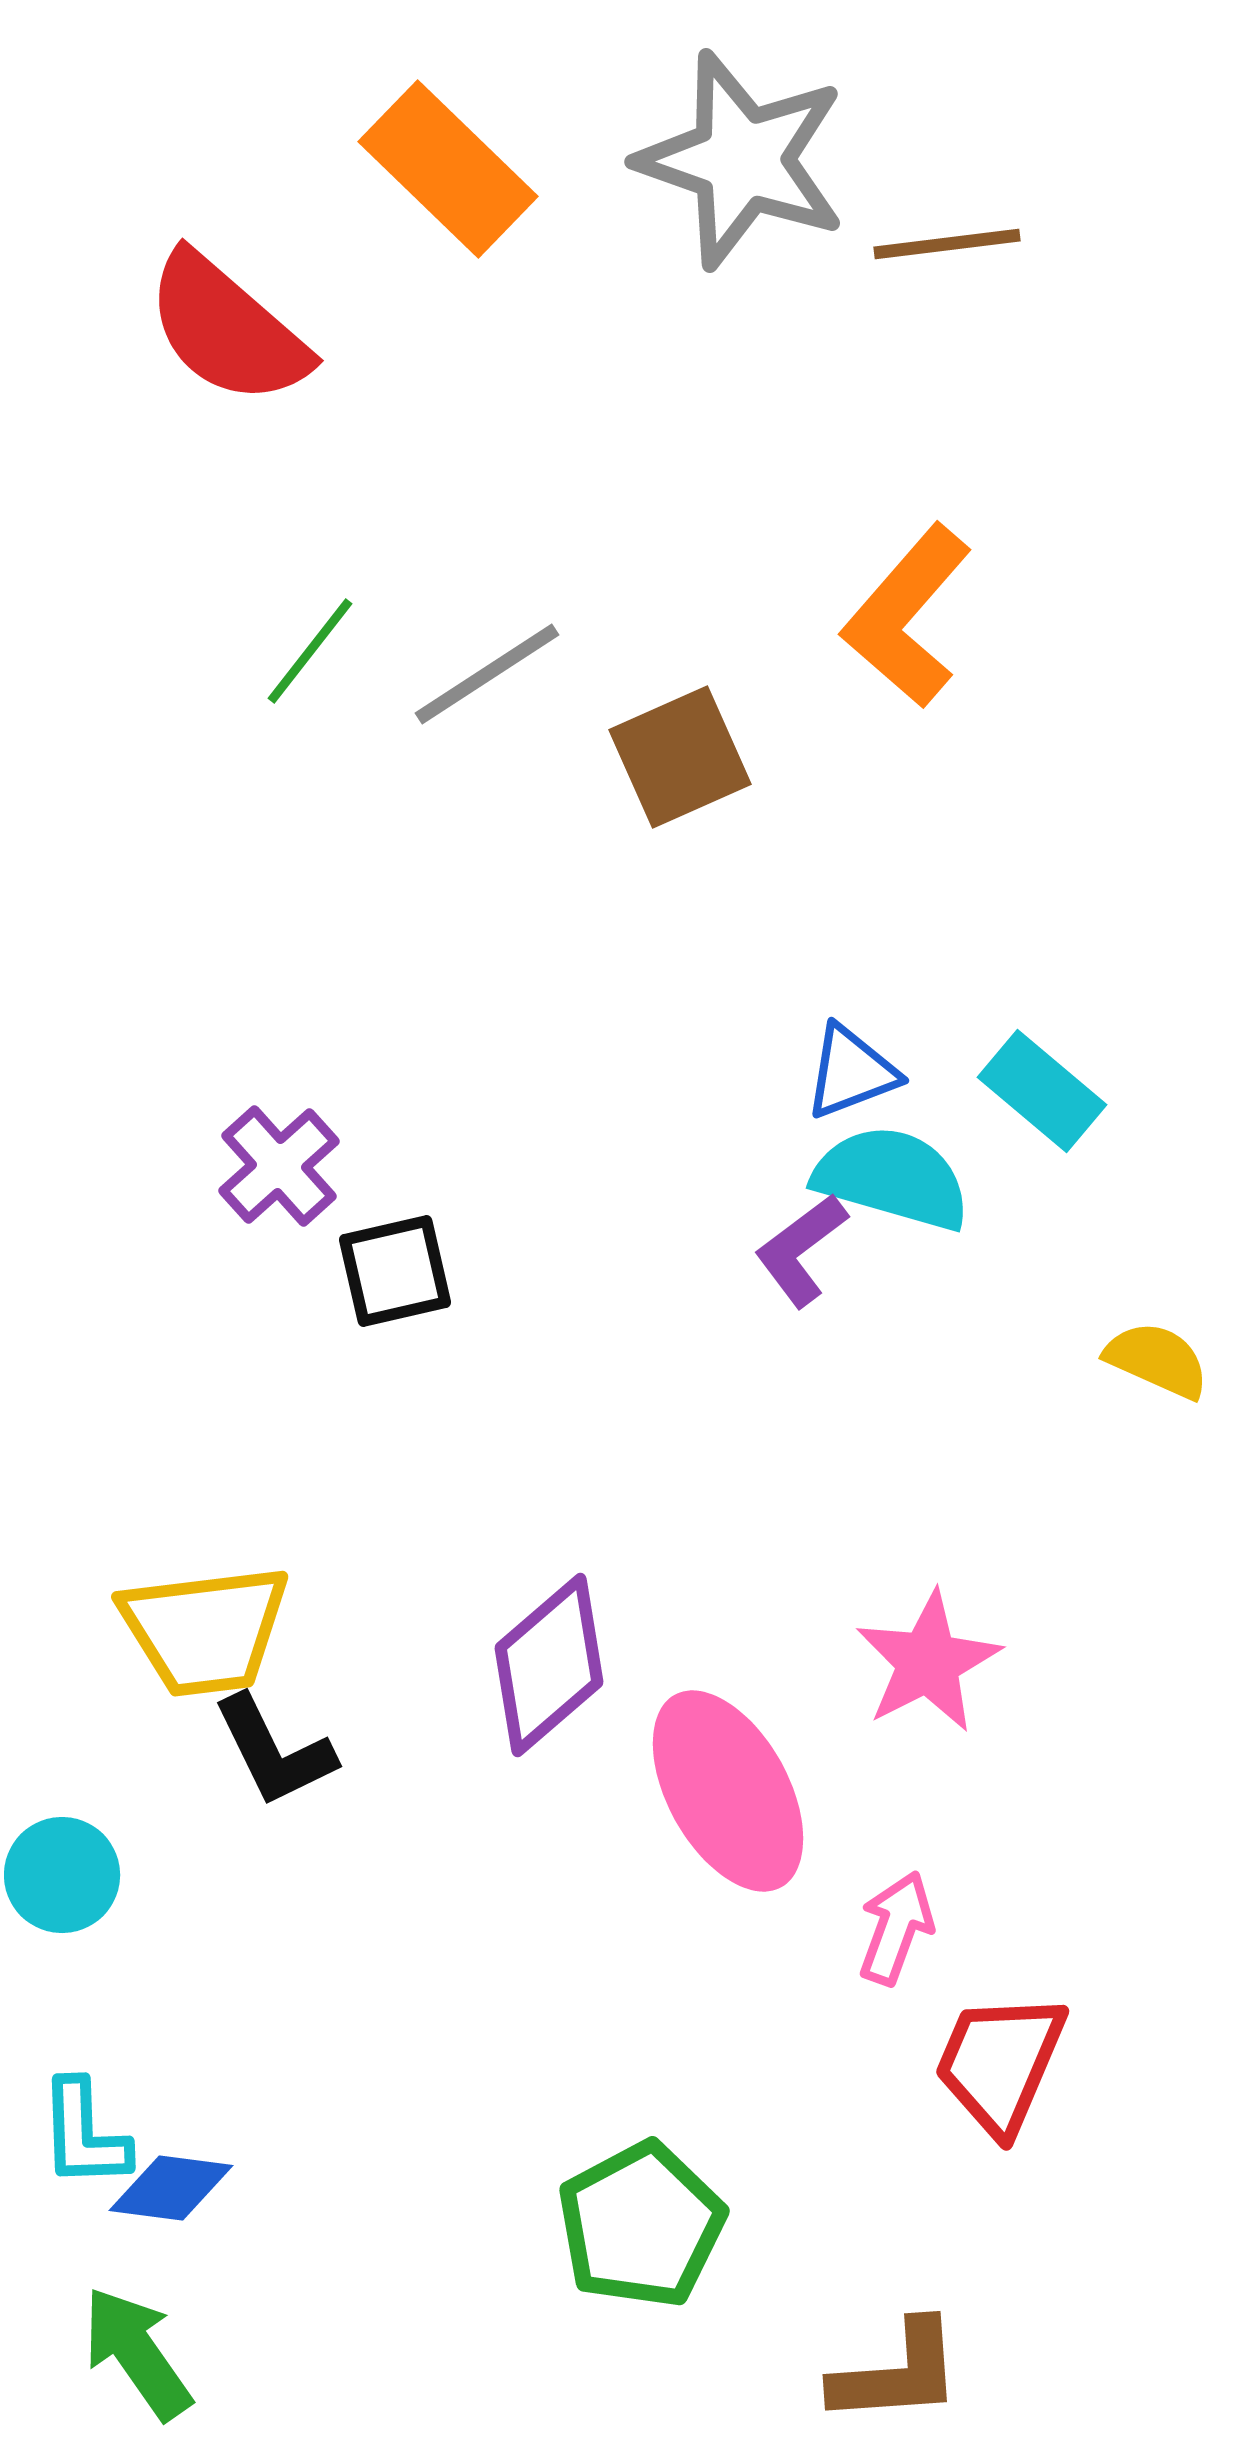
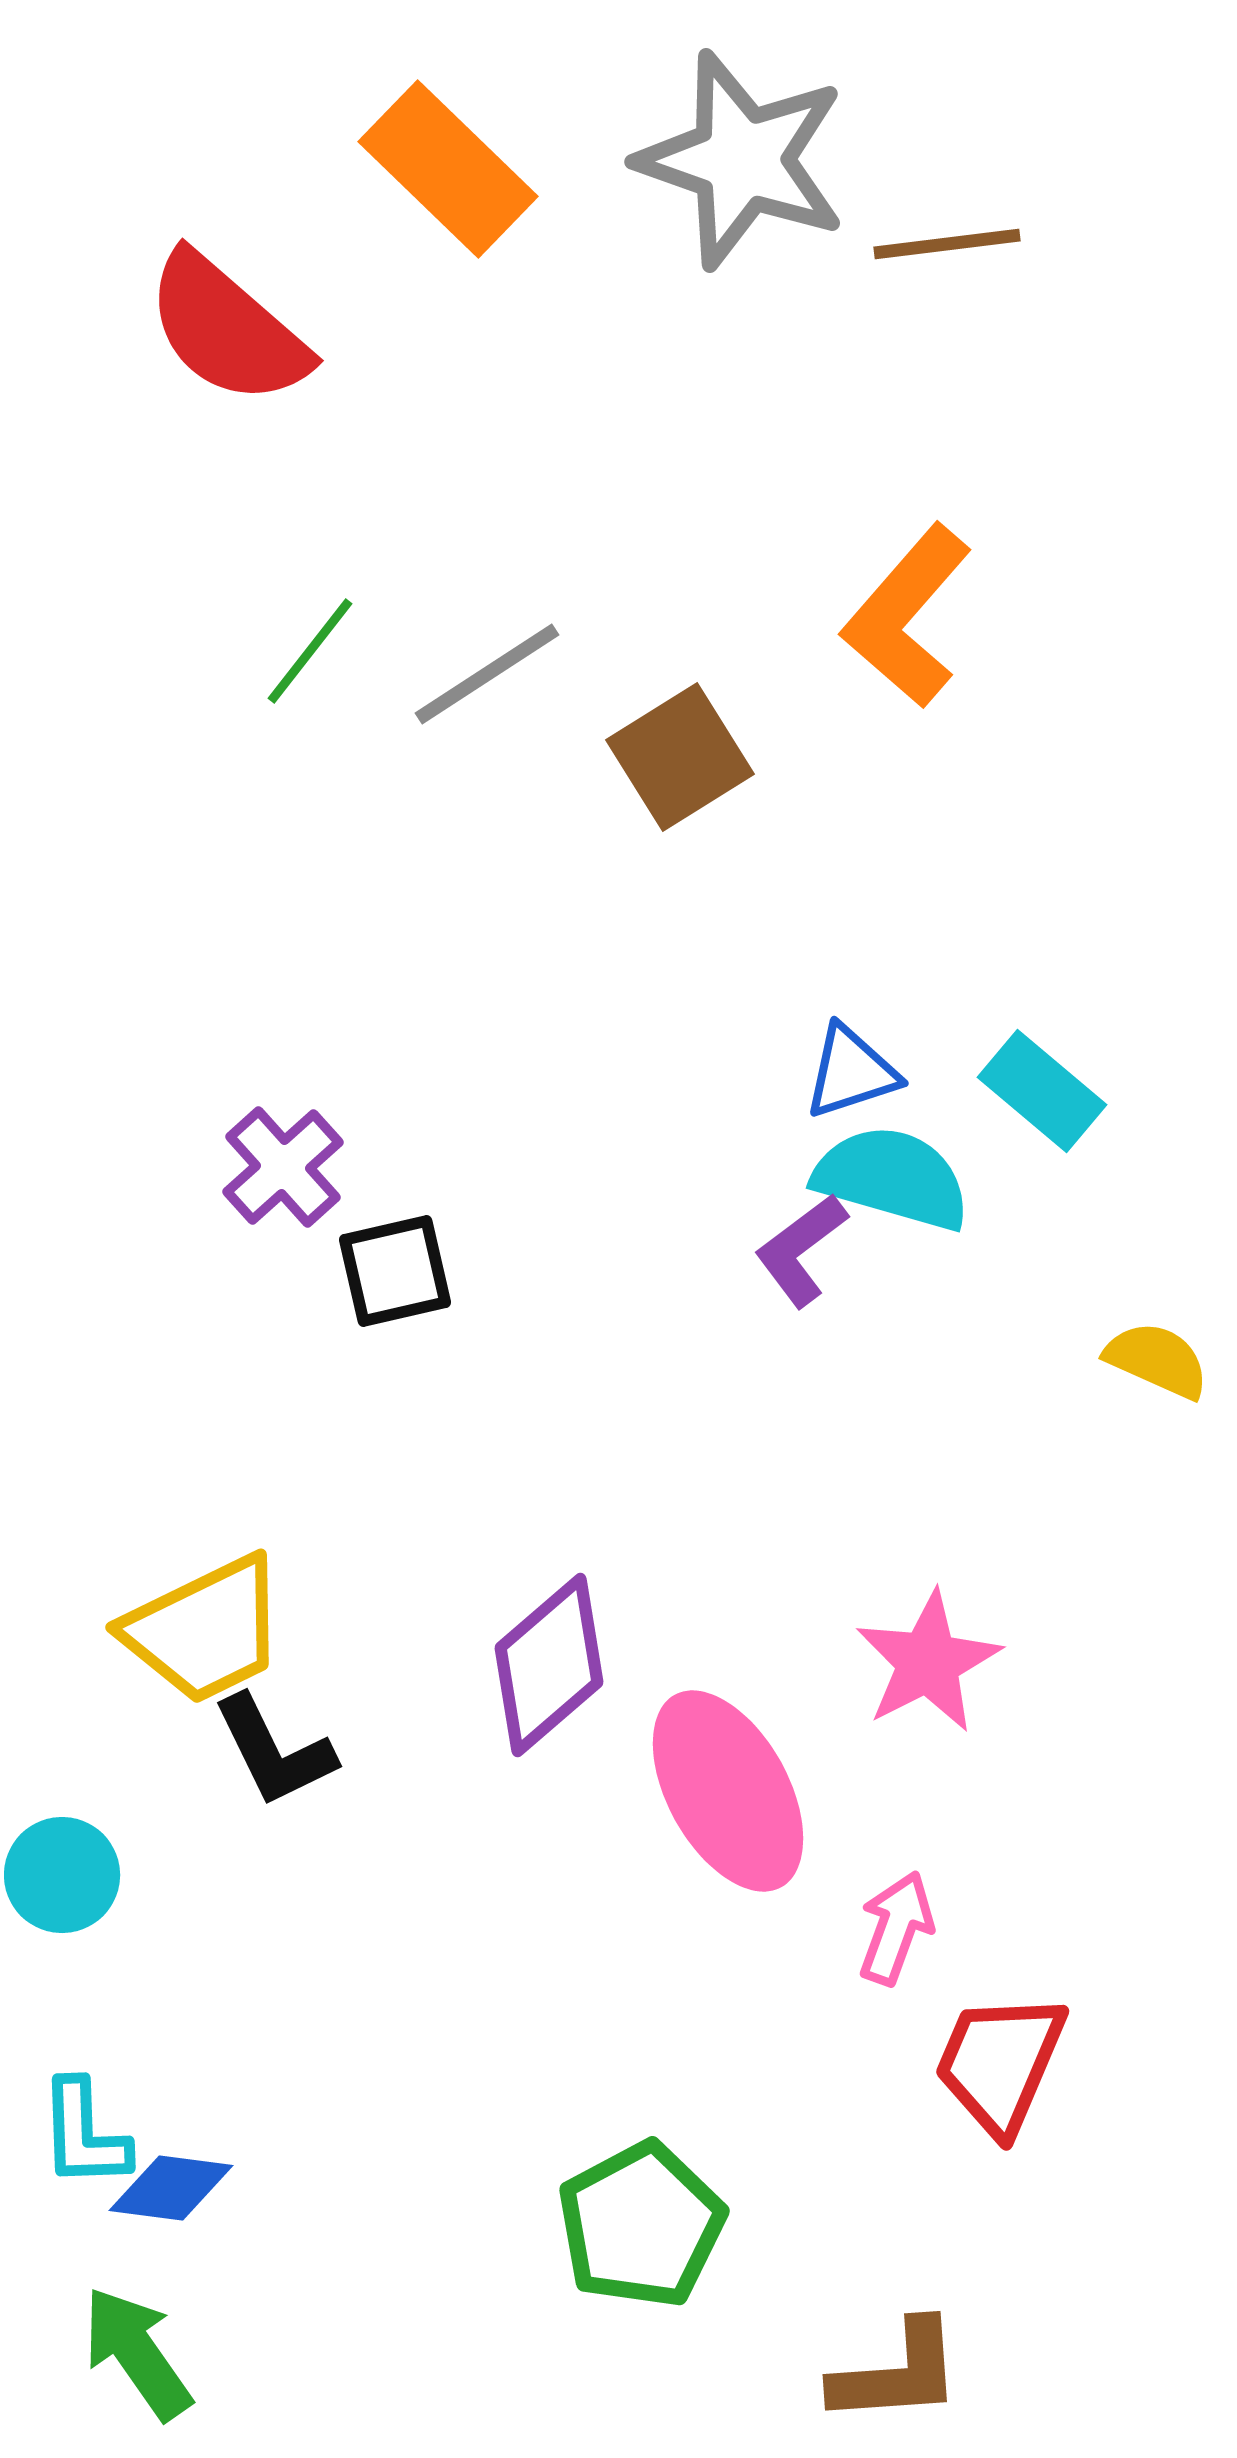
brown square: rotated 8 degrees counterclockwise
blue triangle: rotated 3 degrees clockwise
purple cross: moved 4 px right, 1 px down
yellow trapezoid: rotated 19 degrees counterclockwise
